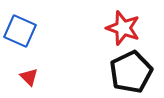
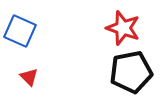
black pentagon: rotated 15 degrees clockwise
